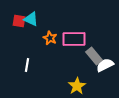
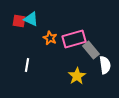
pink rectangle: rotated 15 degrees counterclockwise
gray rectangle: moved 3 px left, 6 px up
white semicircle: rotated 108 degrees clockwise
yellow star: moved 10 px up
